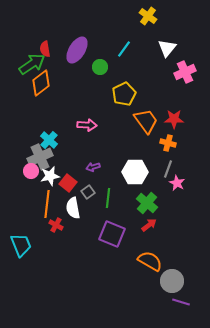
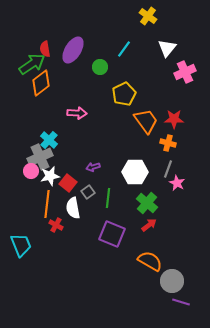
purple ellipse: moved 4 px left
pink arrow: moved 10 px left, 12 px up
